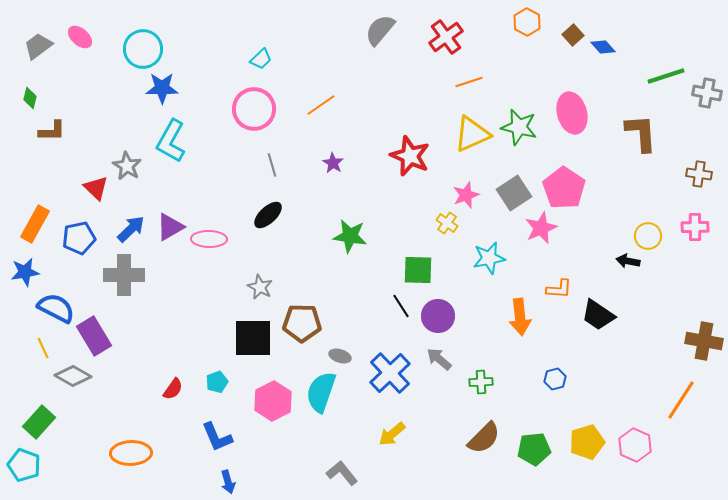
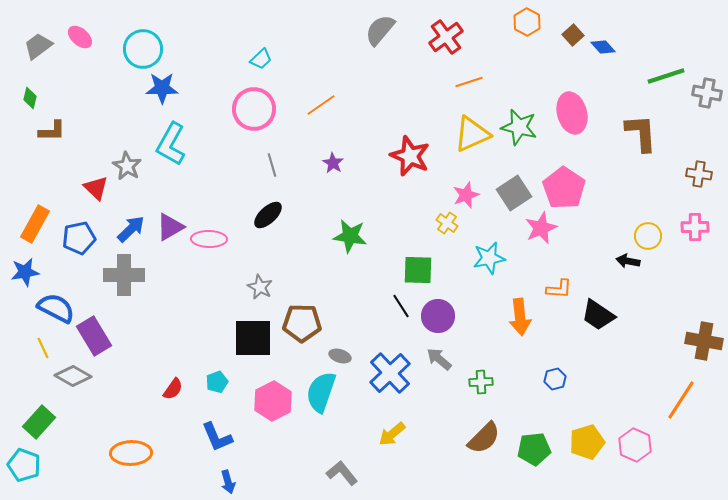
cyan L-shape at (171, 141): moved 3 px down
